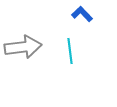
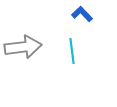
cyan line: moved 2 px right
